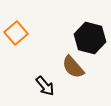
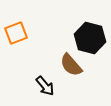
orange square: rotated 20 degrees clockwise
brown semicircle: moved 2 px left, 2 px up
